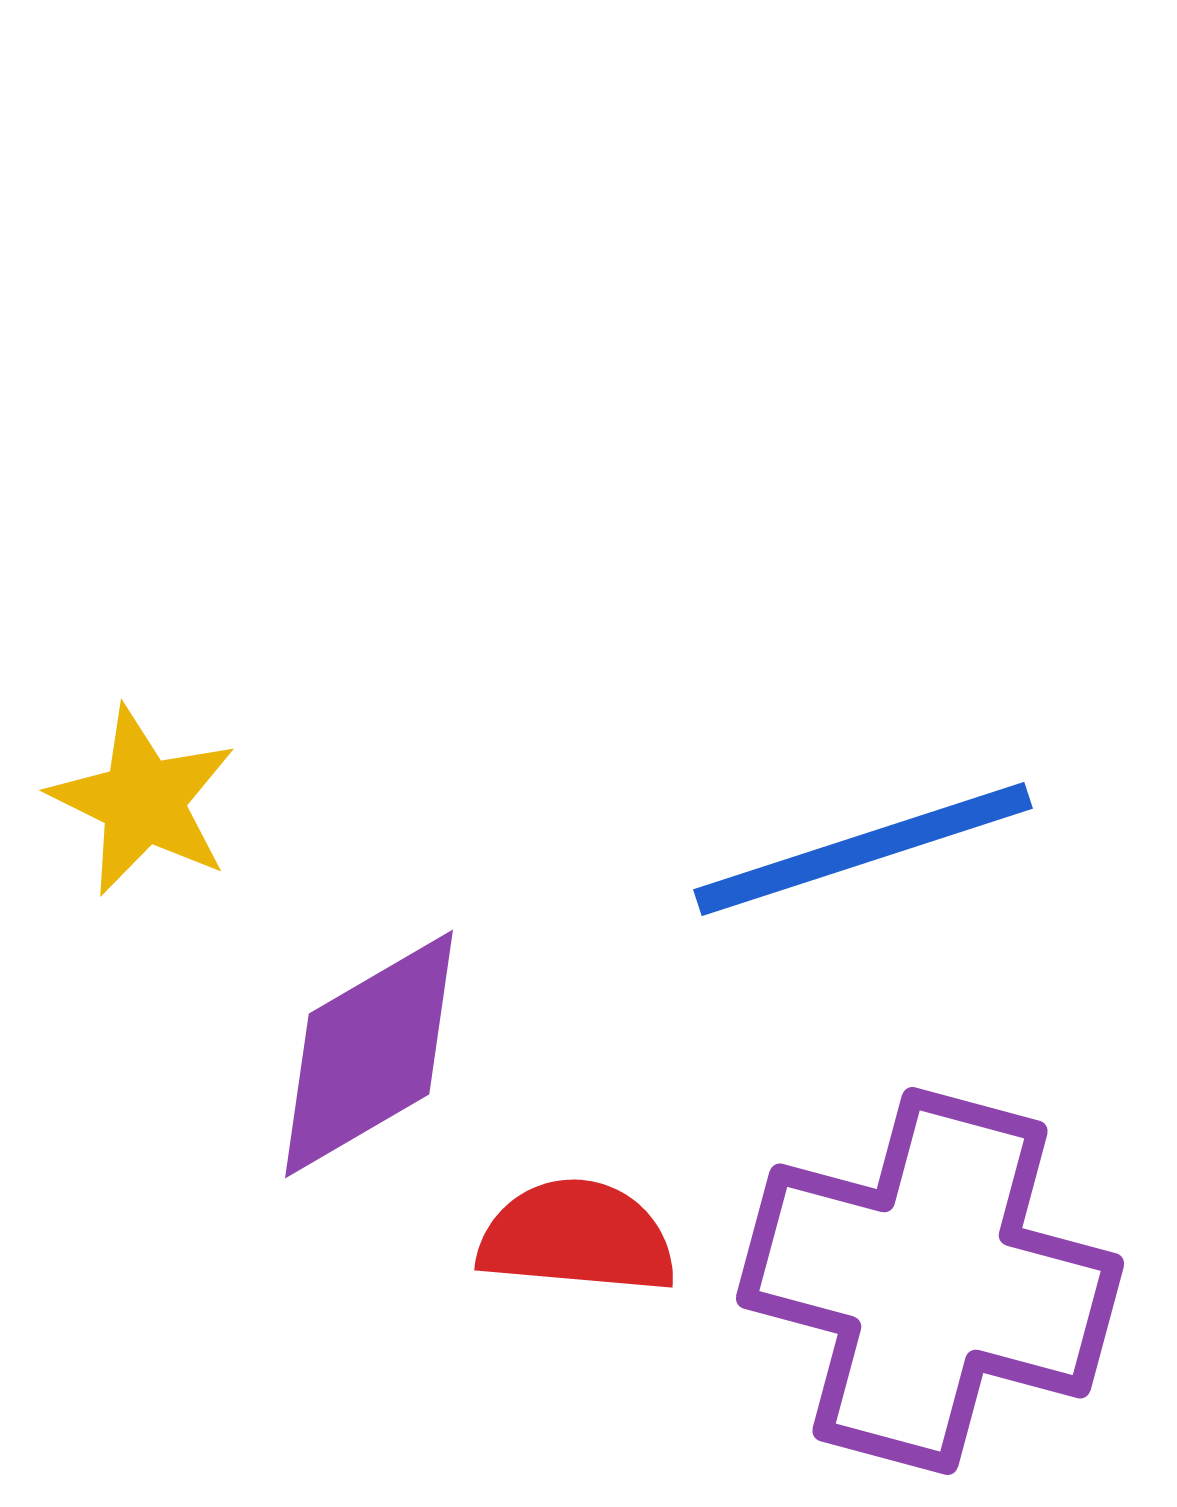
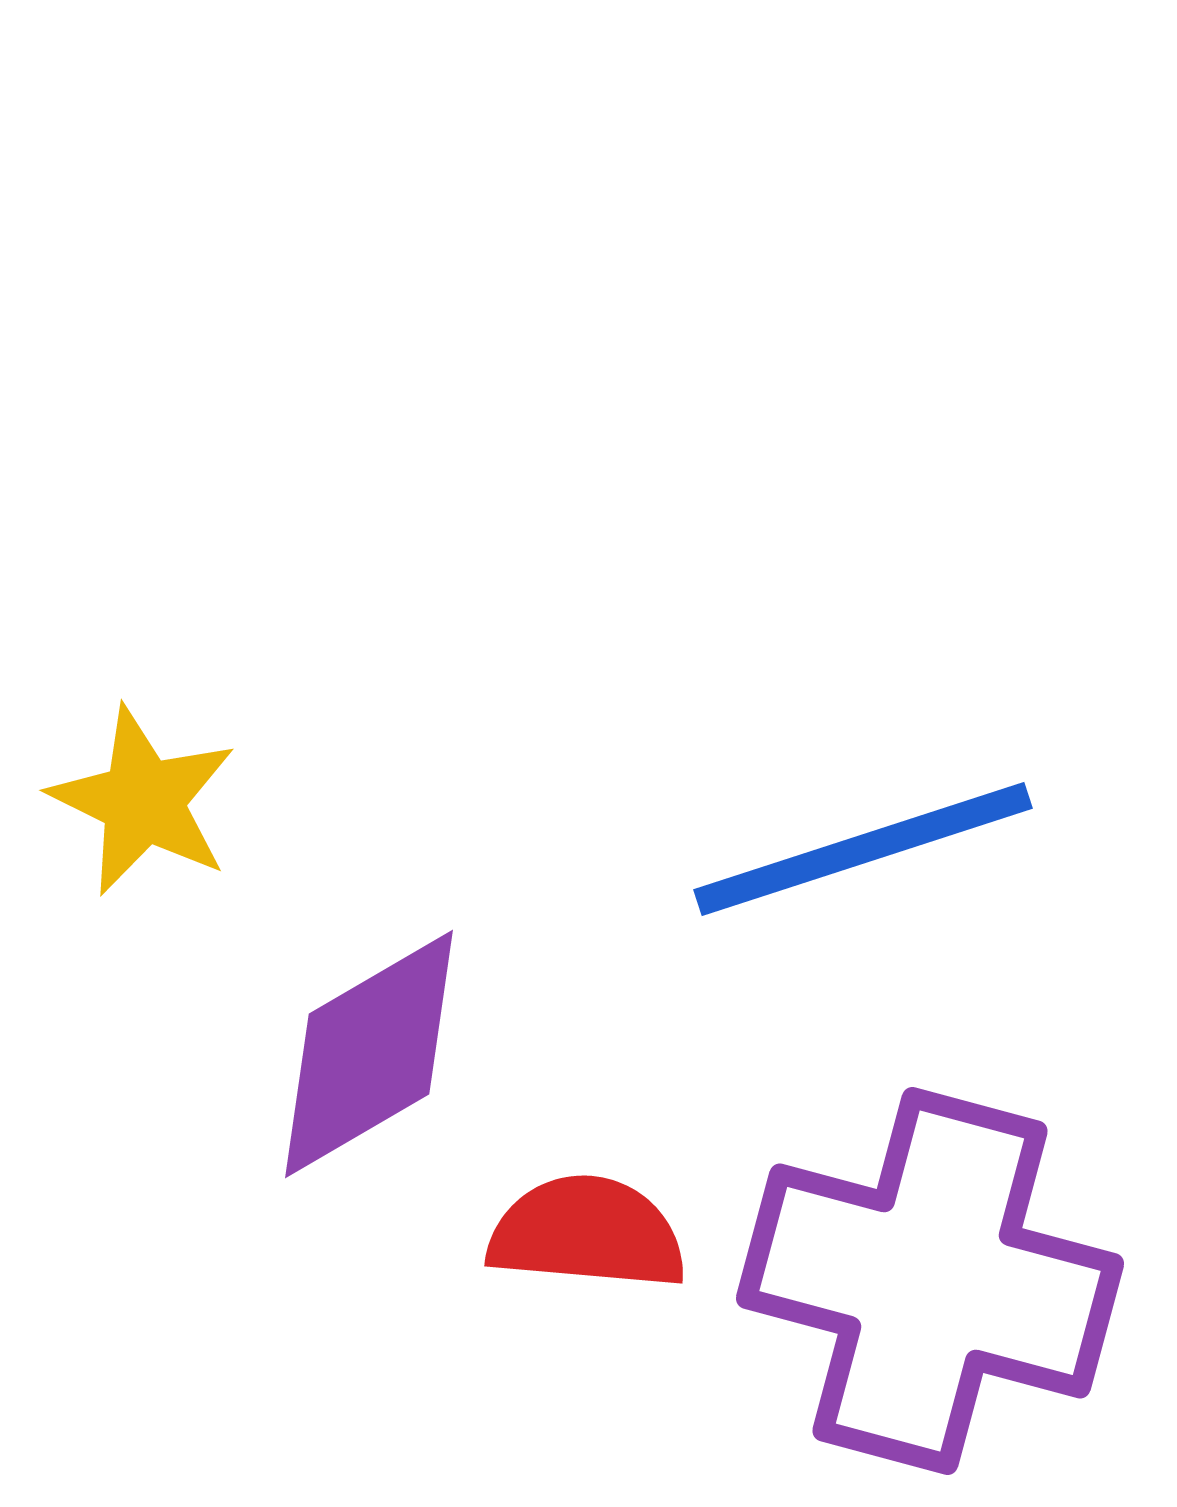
red semicircle: moved 10 px right, 4 px up
